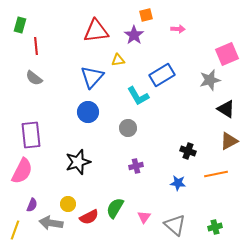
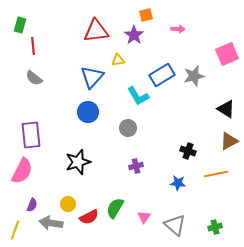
red line: moved 3 px left
gray star: moved 16 px left, 4 px up
